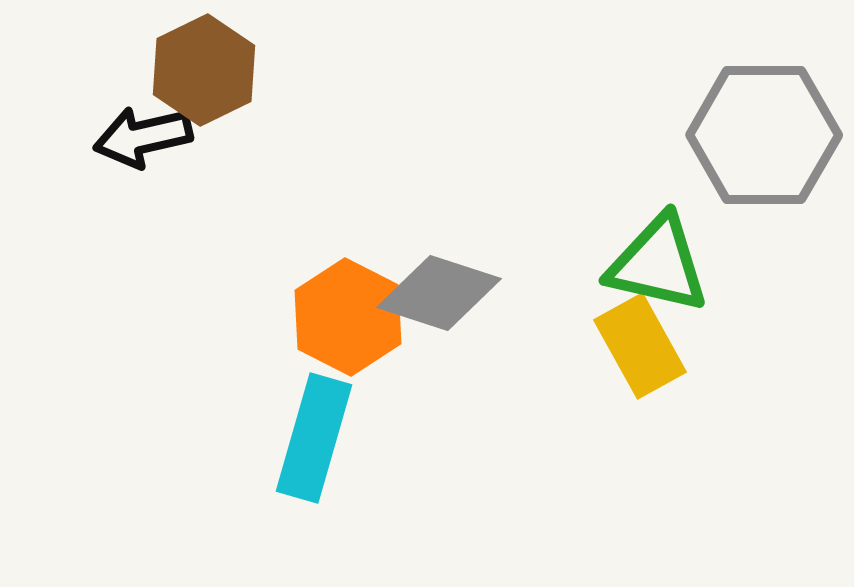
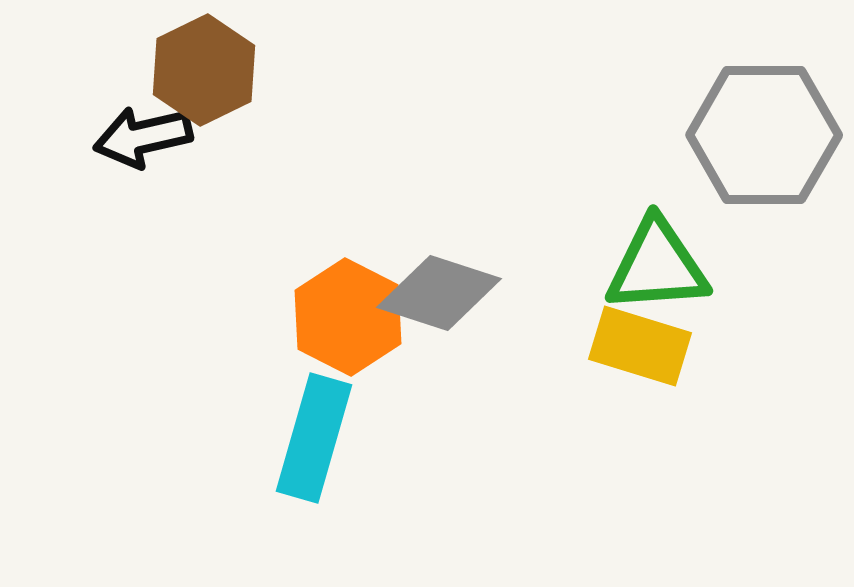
green triangle: moved 1 px left, 2 px down; rotated 17 degrees counterclockwise
yellow rectangle: rotated 44 degrees counterclockwise
